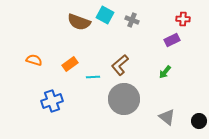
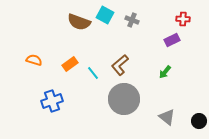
cyan line: moved 4 px up; rotated 56 degrees clockwise
